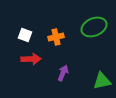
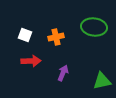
green ellipse: rotated 30 degrees clockwise
red arrow: moved 2 px down
